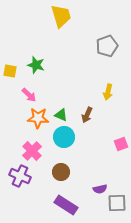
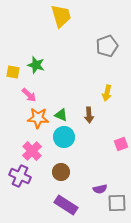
yellow square: moved 3 px right, 1 px down
yellow arrow: moved 1 px left, 1 px down
brown arrow: moved 2 px right; rotated 28 degrees counterclockwise
